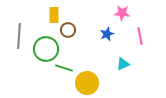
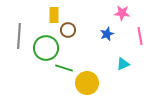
green circle: moved 1 px up
